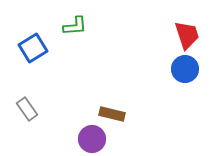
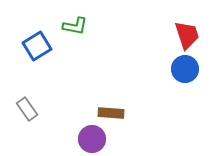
green L-shape: rotated 15 degrees clockwise
blue square: moved 4 px right, 2 px up
brown rectangle: moved 1 px left, 1 px up; rotated 10 degrees counterclockwise
